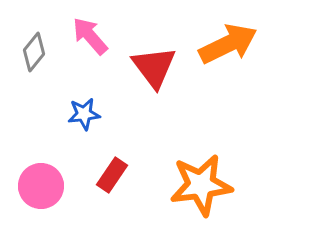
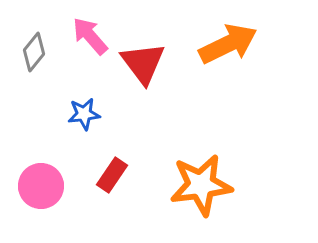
red triangle: moved 11 px left, 4 px up
